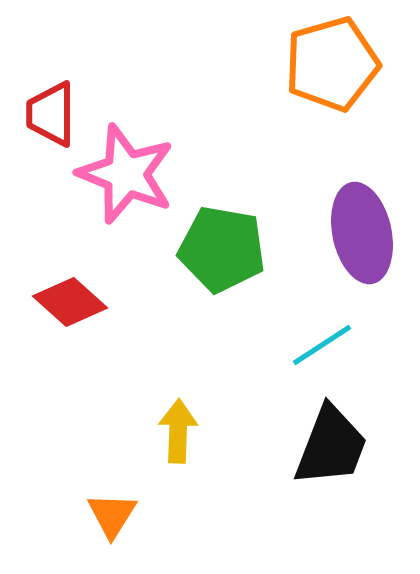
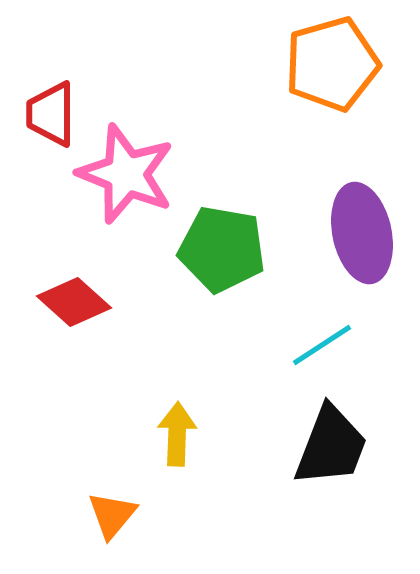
red diamond: moved 4 px right
yellow arrow: moved 1 px left, 3 px down
orange triangle: rotated 8 degrees clockwise
